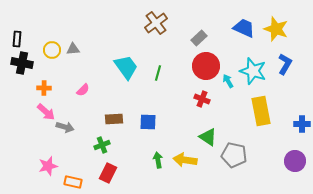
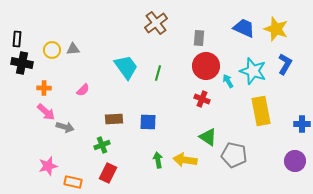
gray rectangle: rotated 42 degrees counterclockwise
